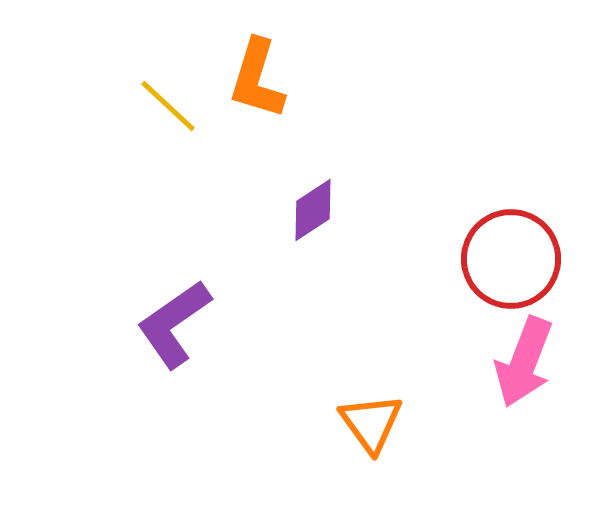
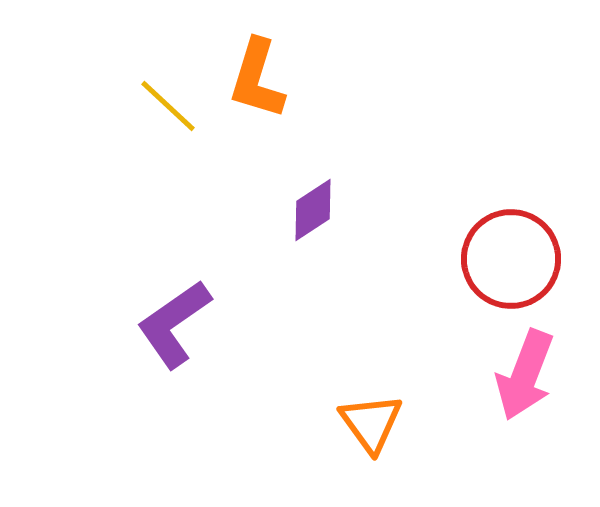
pink arrow: moved 1 px right, 13 px down
